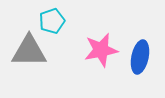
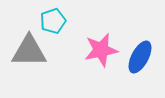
cyan pentagon: moved 1 px right
blue ellipse: rotated 16 degrees clockwise
